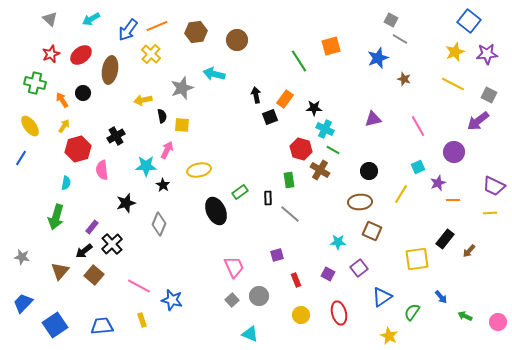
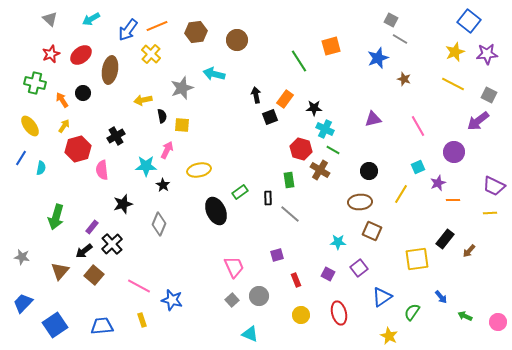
cyan semicircle at (66, 183): moved 25 px left, 15 px up
black star at (126, 203): moved 3 px left, 1 px down
